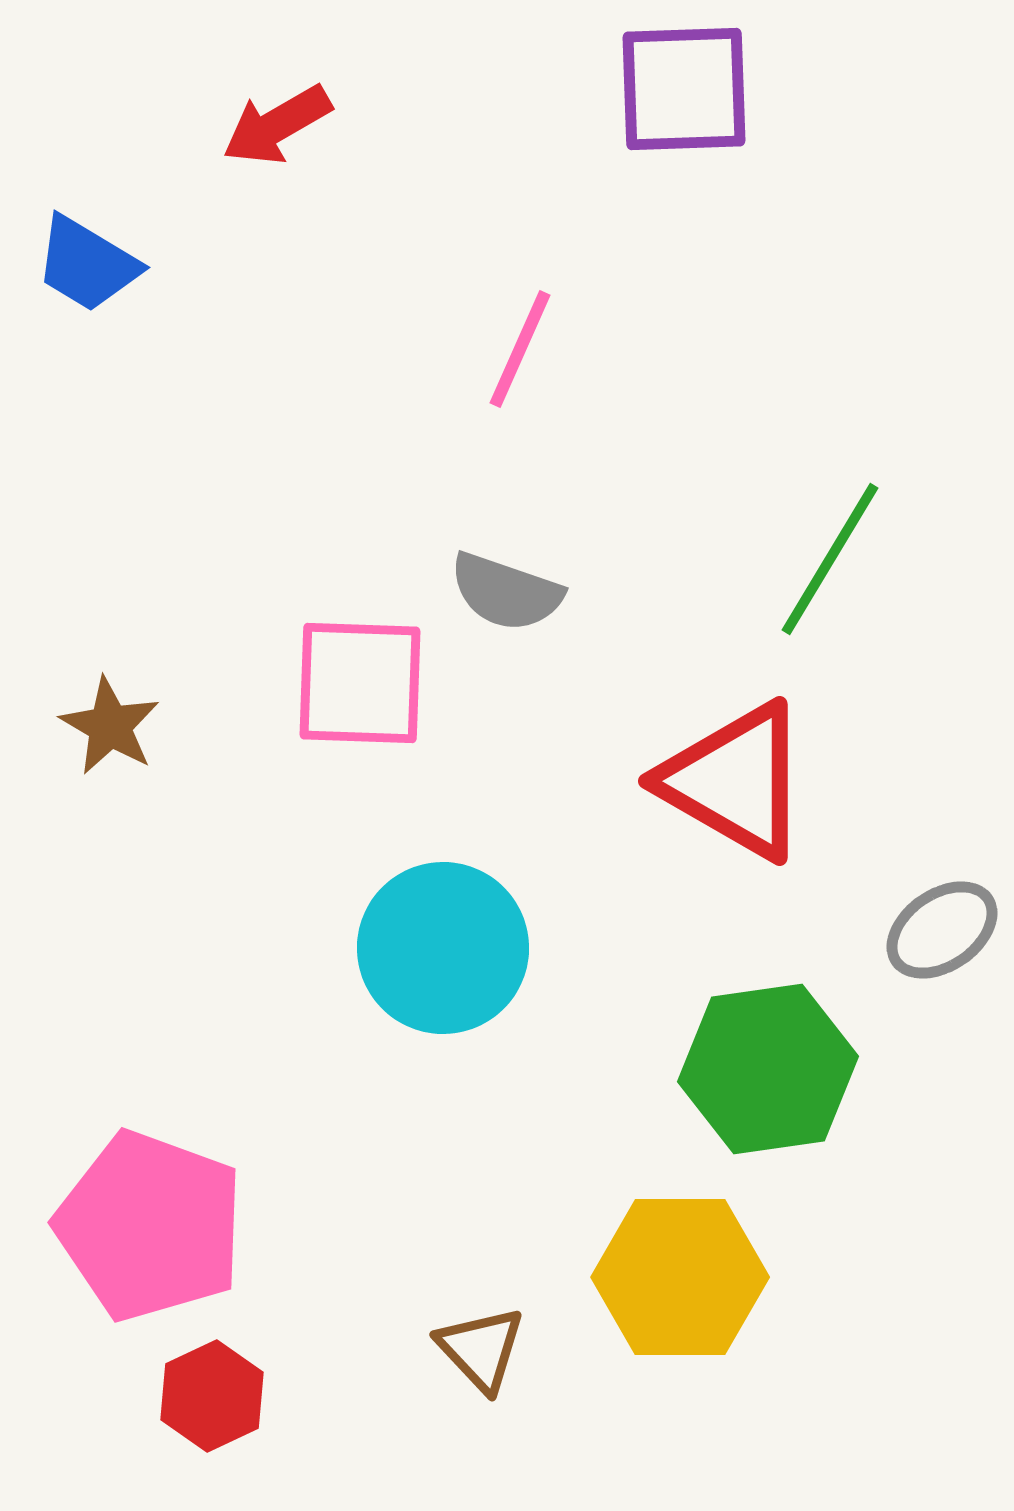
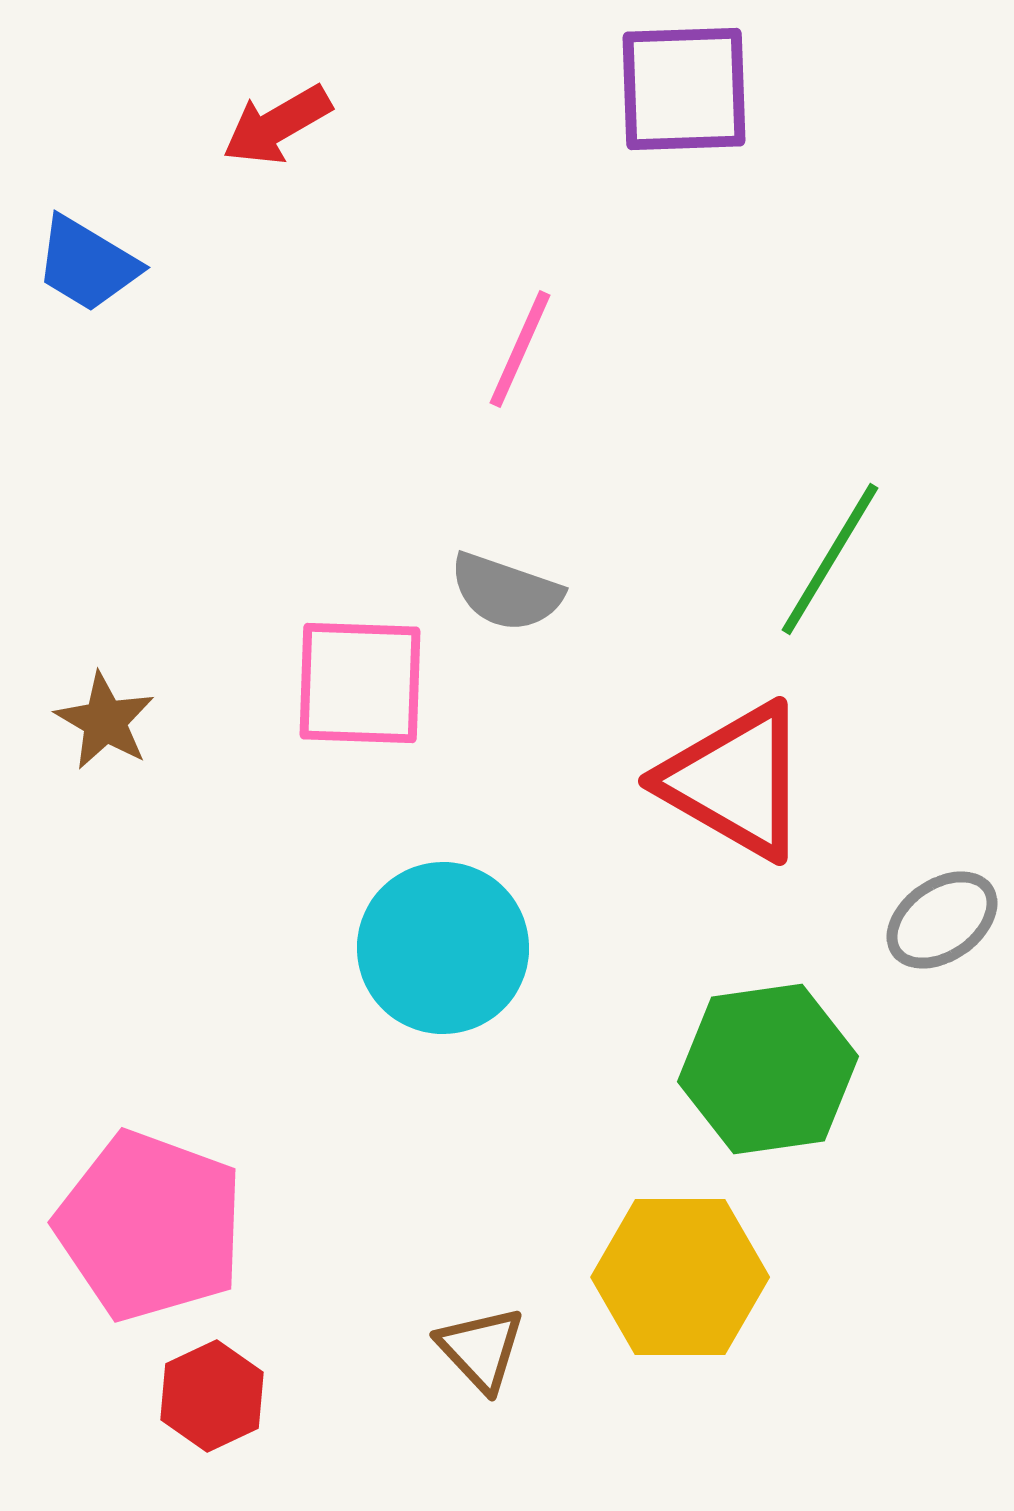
brown star: moved 5 px left, 5 px up
gray ellipse: moved 10 px up
